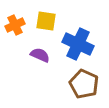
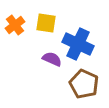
yellow square: moved 2 px down
orange cross: rotated 12 degrees counterclockwise
purple semicircle: moved 12 px right, 4 px down
